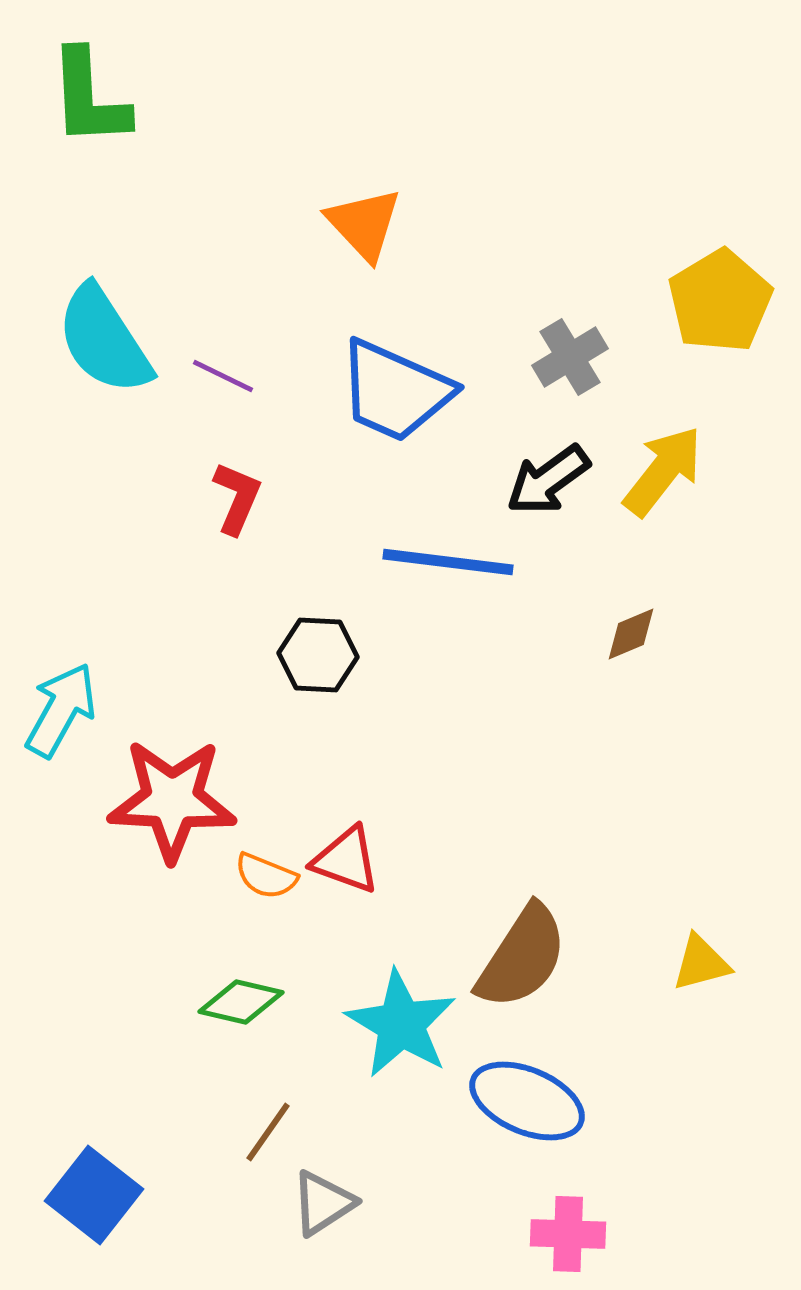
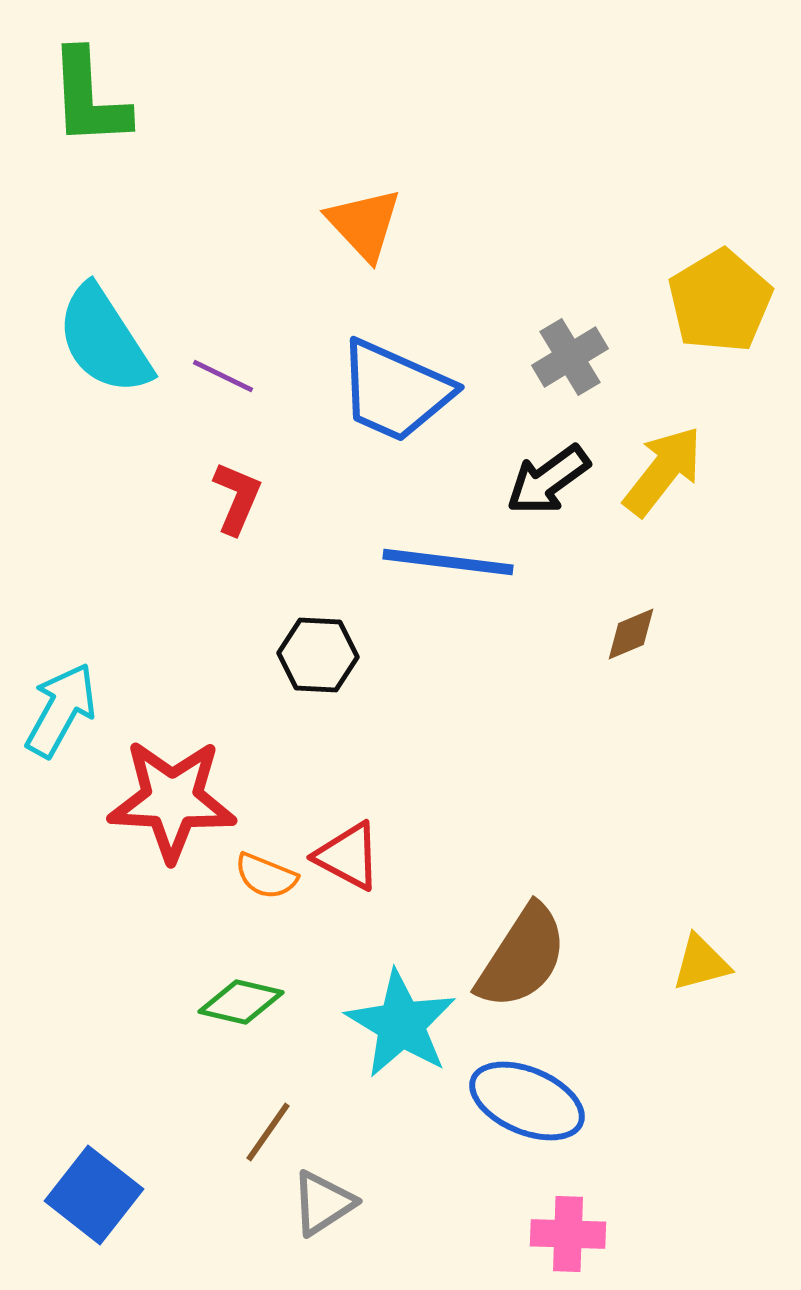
red triangle: moved 2 px right, 4 px up; rotated 8 degrees clockwise
